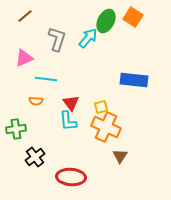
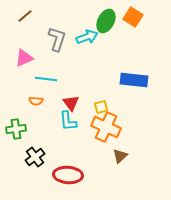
cyan arrow: moved 1 px left, 1 px up; rotated 30 degrees clockwise
brown triangle: rotated 14 degrees clockwise
red ellipse: moved 3 px left, 2 px up
